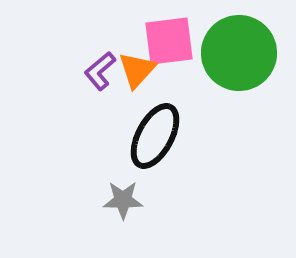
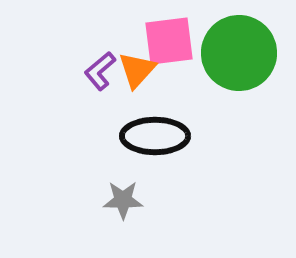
black ellipse: rotated 62 degrees clockwise
